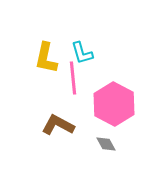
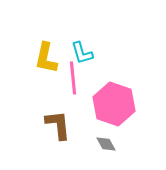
pink hexagon: rotated 9 degrees counterclockwise
brown L-shape: rotated 56 degrees clockwise
